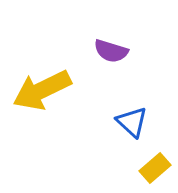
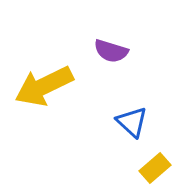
yellow arrow: moved 2 px right, 4 px up
